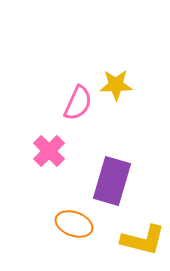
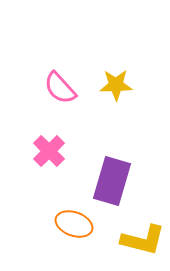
pink semicircle: moved 18 px left, 15 px up; rotated 114 degrees clockwise
